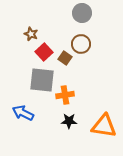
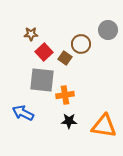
gray circle: moved 26 px right, 17 px down
brown star: rotated 24 degrees counterclockwise
